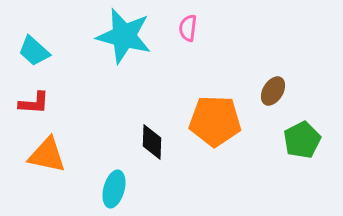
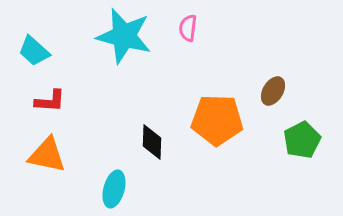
red L-shape: moved 16 px right, 2 px up
orange pentagon: moved 2 px right, 1 px up
